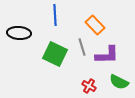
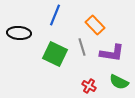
blue line: rotated 25 degrees clockwise
purple L-shape: moved 5 px right, 2 px up; rotated 10 degrees clockwise
